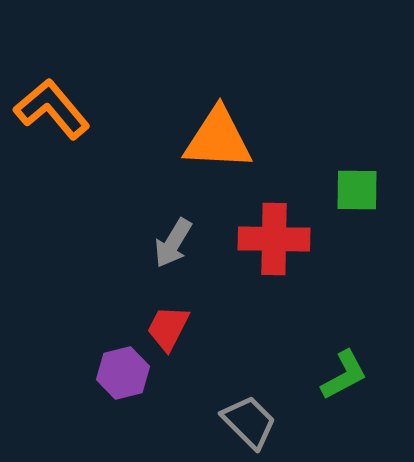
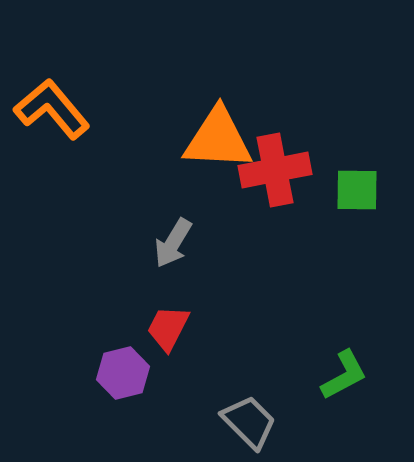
red cross: moved 1 px right, 69 px up; rotated 12 degrees counterclockwise
